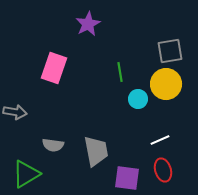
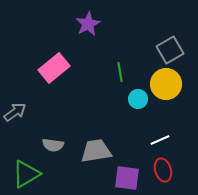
gray square: moved 1 px up; rotated 20 degrees counterclockwise
pink rectangle: rotated 32 degrees clockwise
gray arrow: rotated 45 degrees counterclockwise
gray trapezoid: rotated 88 degrees counterclockwise
